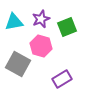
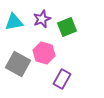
purple star: moved 1 px right
pink hexagon: moved 3 px right, 7 px down
purple rectangle: rotated 30 degrees counterclockwise
